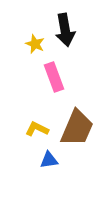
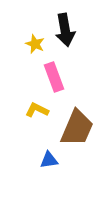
yellow L-shape: moved 19 px up
